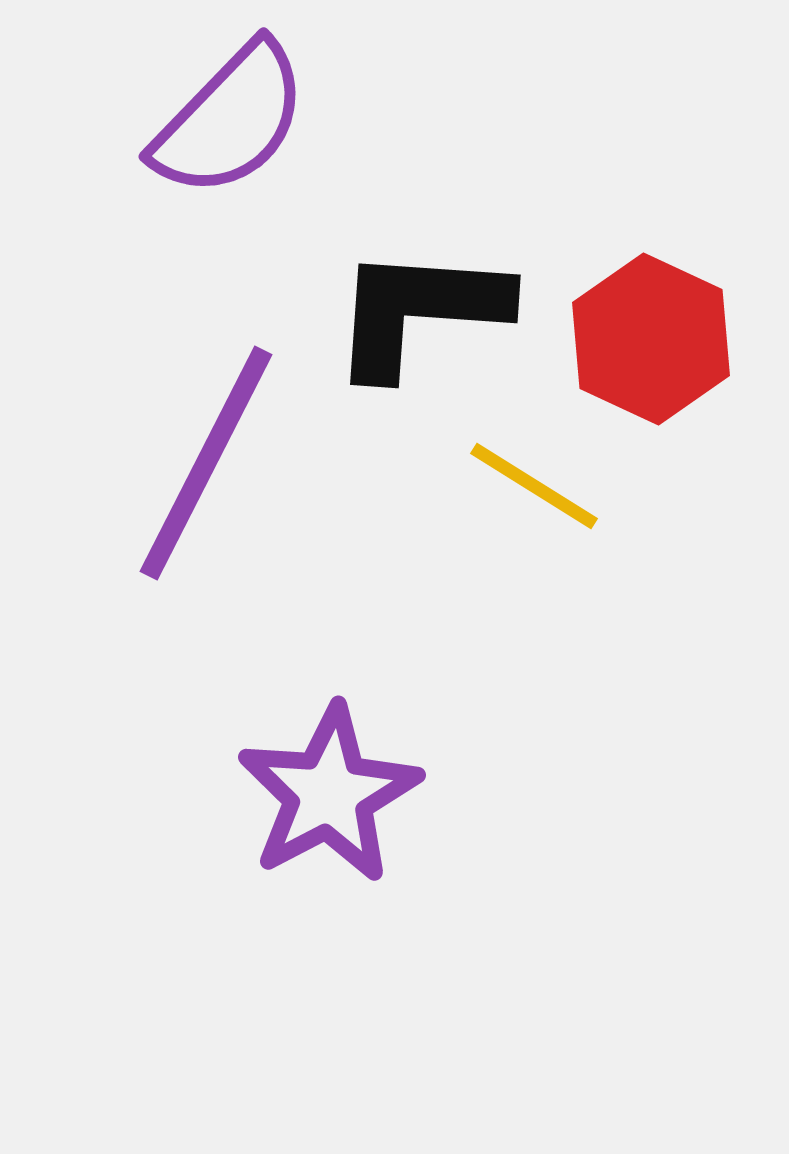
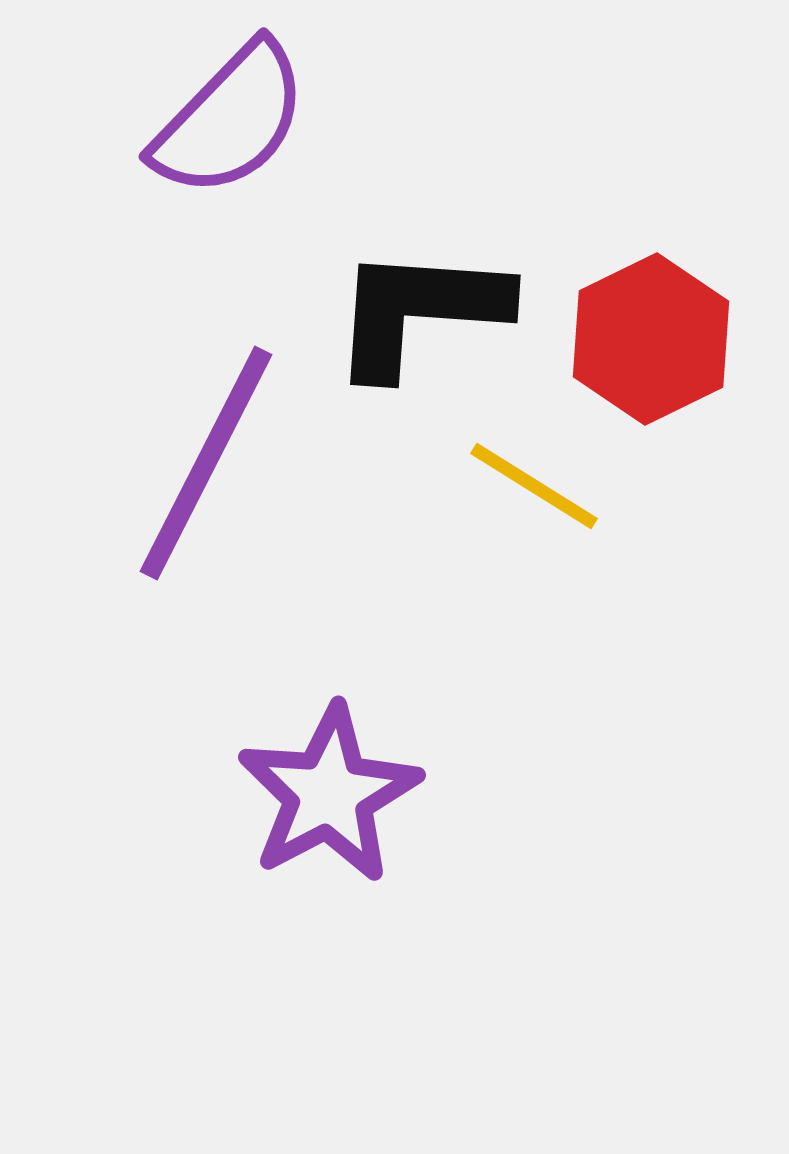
red hexagon: rotated 9 degrees clockwise
